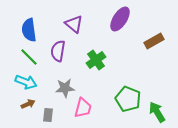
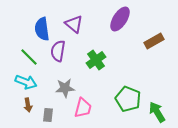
blue semicircle: moved 13 px right, 1 px up
brown arrow: moved 1 px down; rotated 104 degrees clockwise
